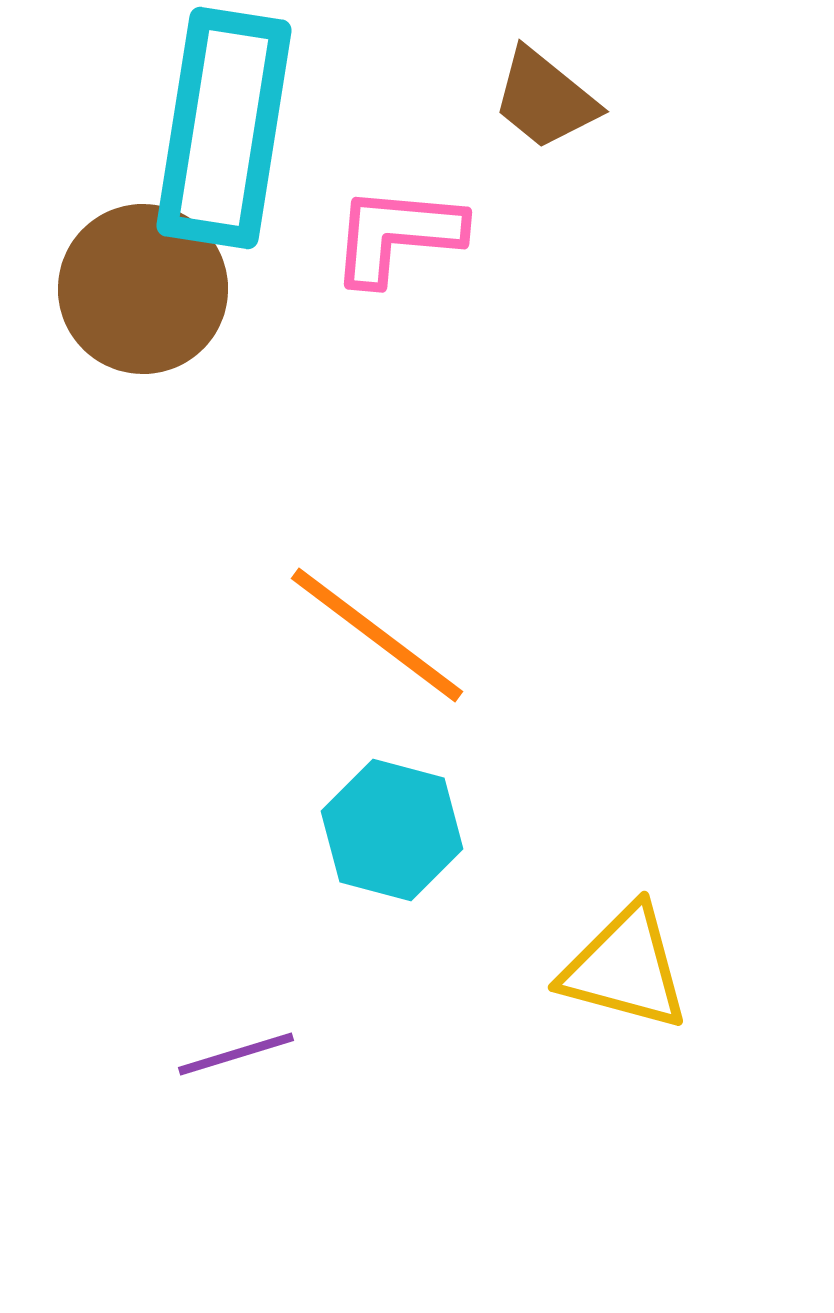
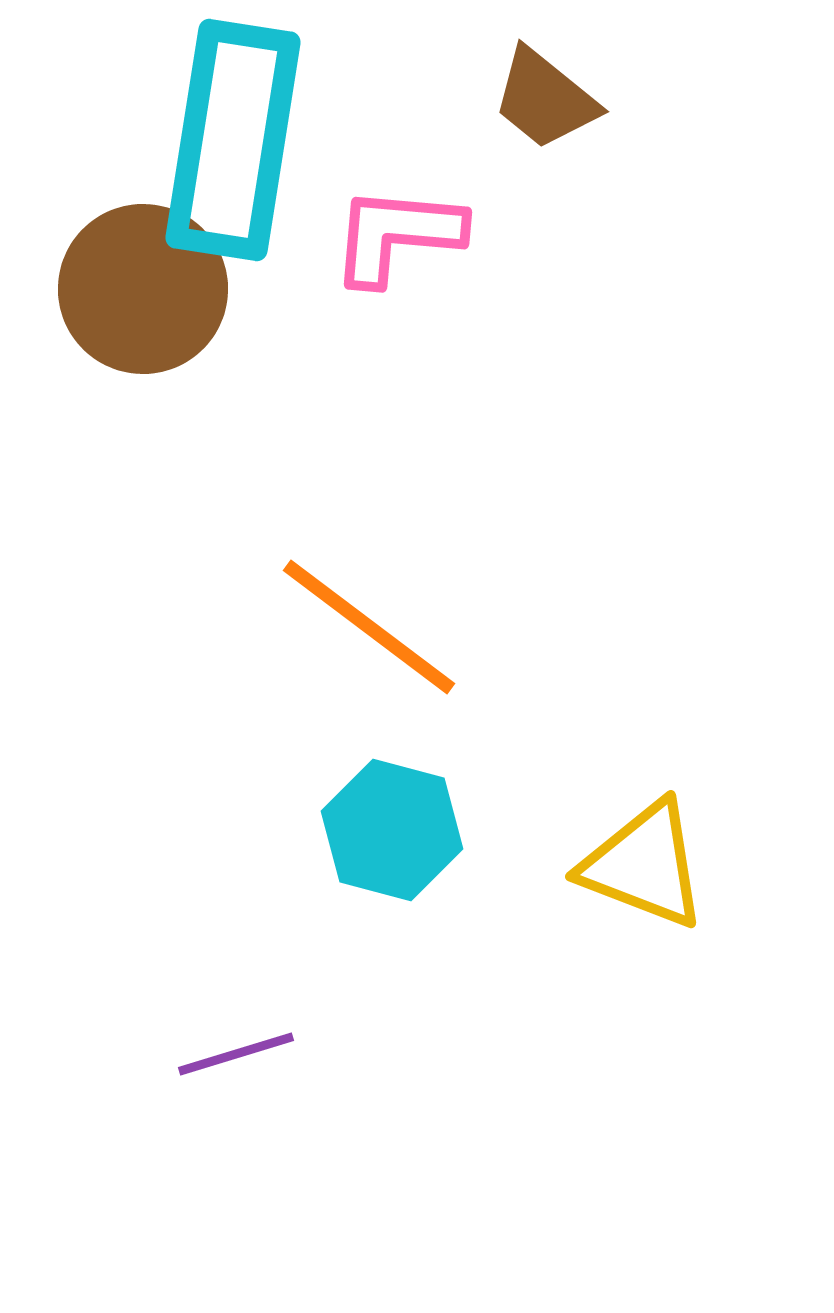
cyan rectangle: moved 9 px right, 12 px down
orange line: moved 8 px left, 8 px up
yellow triangle: moved 19 px right, 103 px up; rotated 6 degrees clockwise
